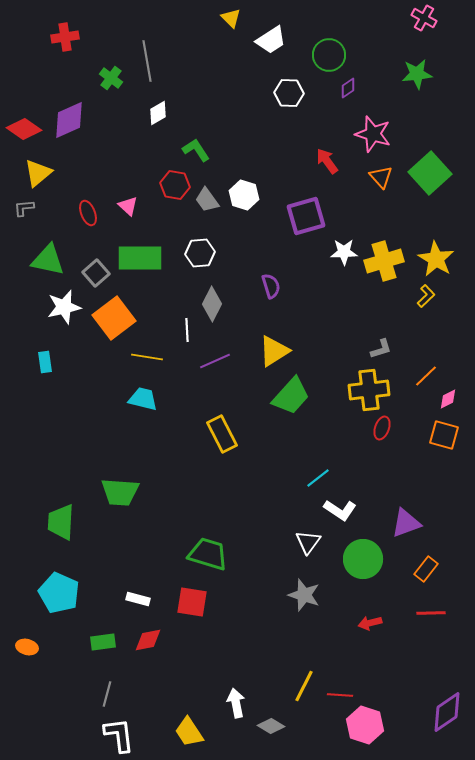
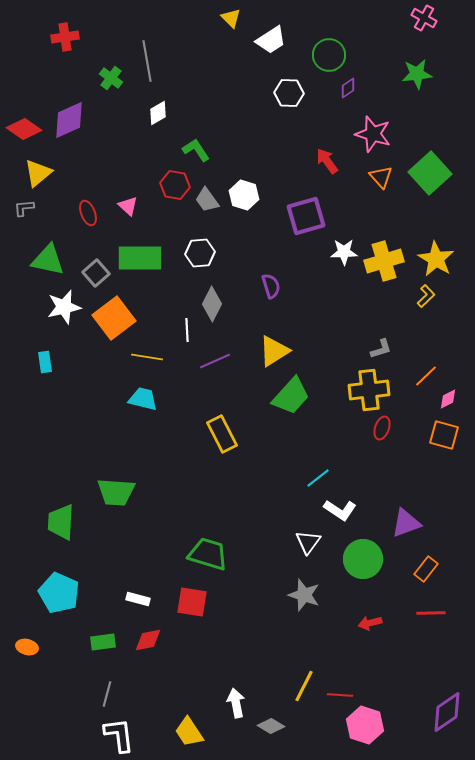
green trapezoid at (120, 492): moved 4 px left
